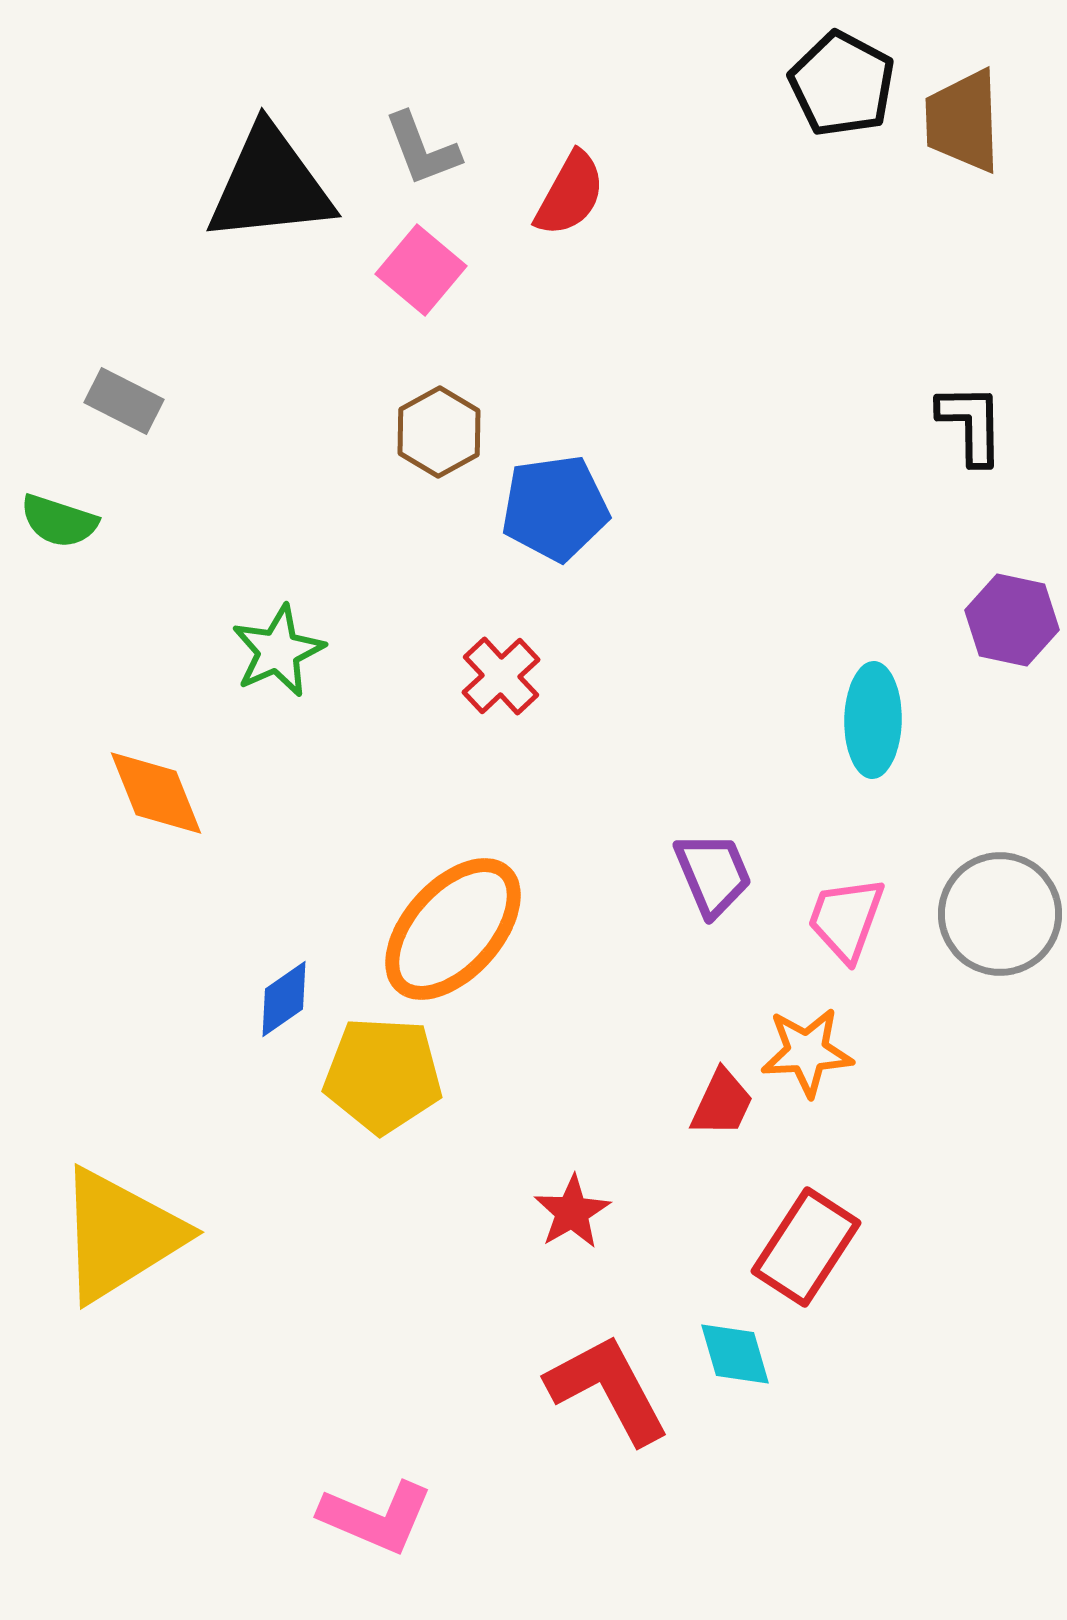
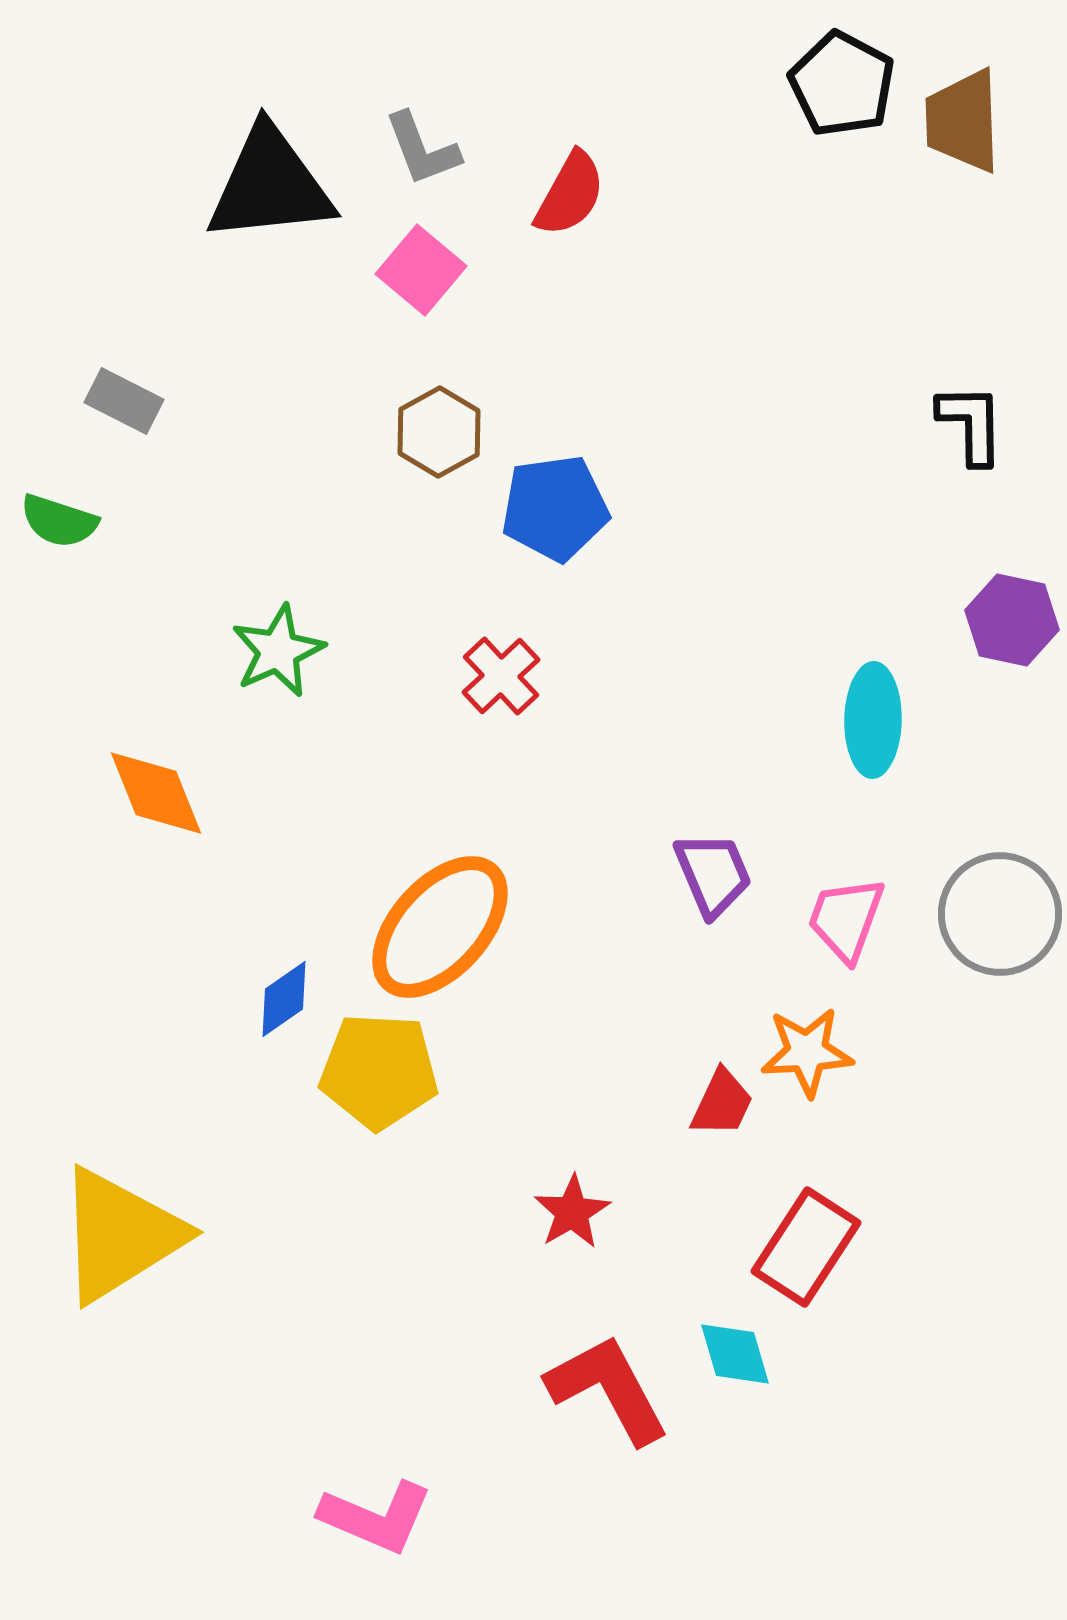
orange ellipse: moved 13 px left, 2 px up
yellow pentagon: moved 4 px left, 4 px up
